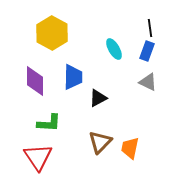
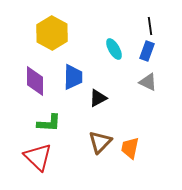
black line: moved 2 px up
red triangle: rotated 12 degrees counterclockwise
